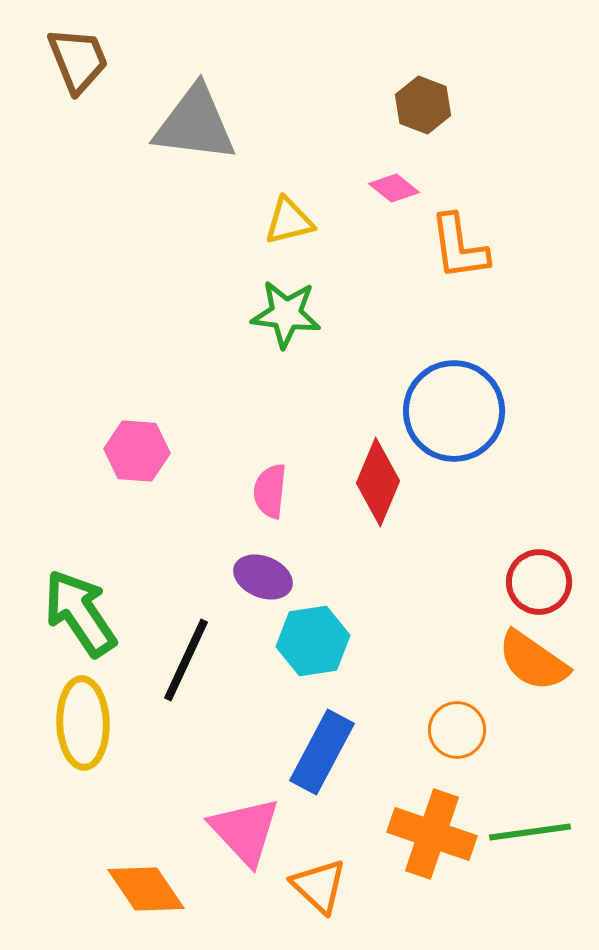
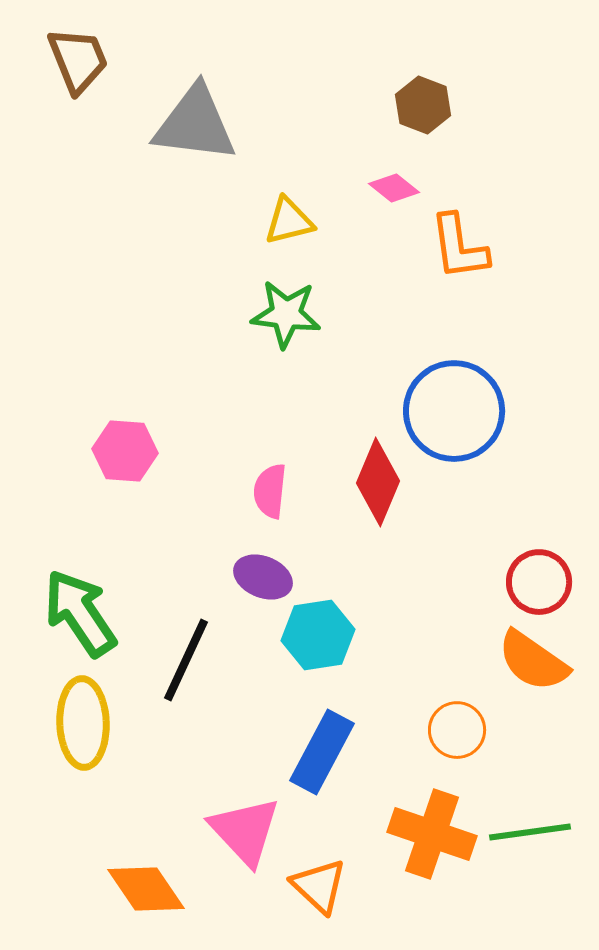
pink hexagon: moved 12 px left
cyan hexagon: moved 5 px right, 6 px up
